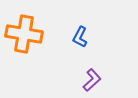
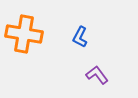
purple L-shape: moved 5 px right, 5 px up; rotated 85 degrees counterclockwise
